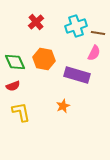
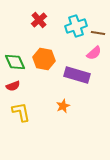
red cross: moved 3 px right, 2 px up
pink semicircle: rotated 21 degrees clockwise
